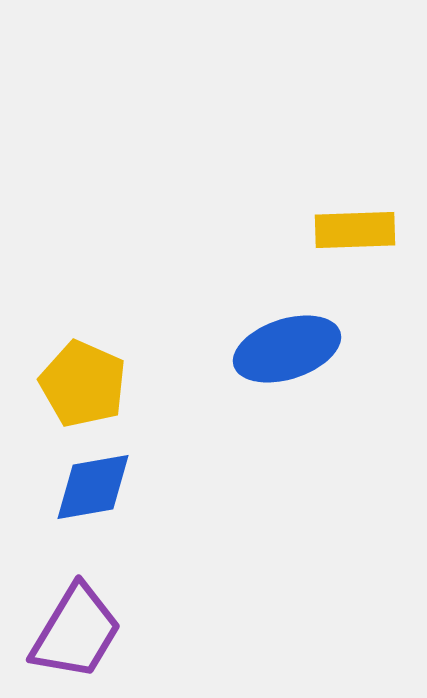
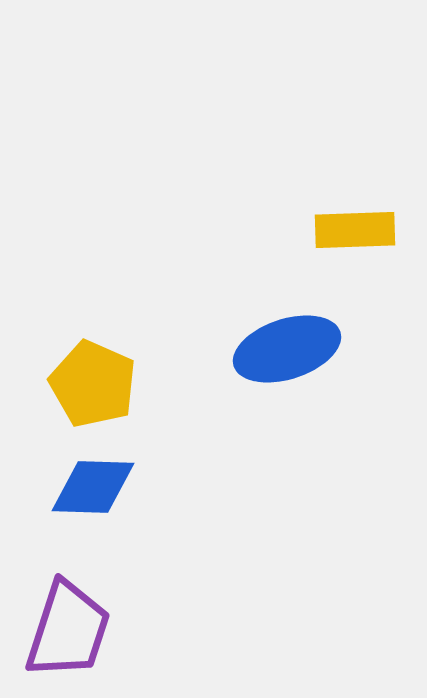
yellow pentagon: moved 10 px right
blue diamond: rotated 12 degrees clockwise
purple trapezoid: moved 8 px left, 2 px up; rotated 13 degrees counterclockwise
